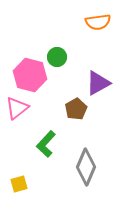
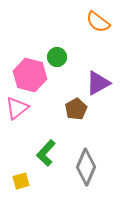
orange semicircle: rotated 45 degrees clockwise
green L-shape: moved 9 px down
yellow square: moved 2 px right, 3 px up
